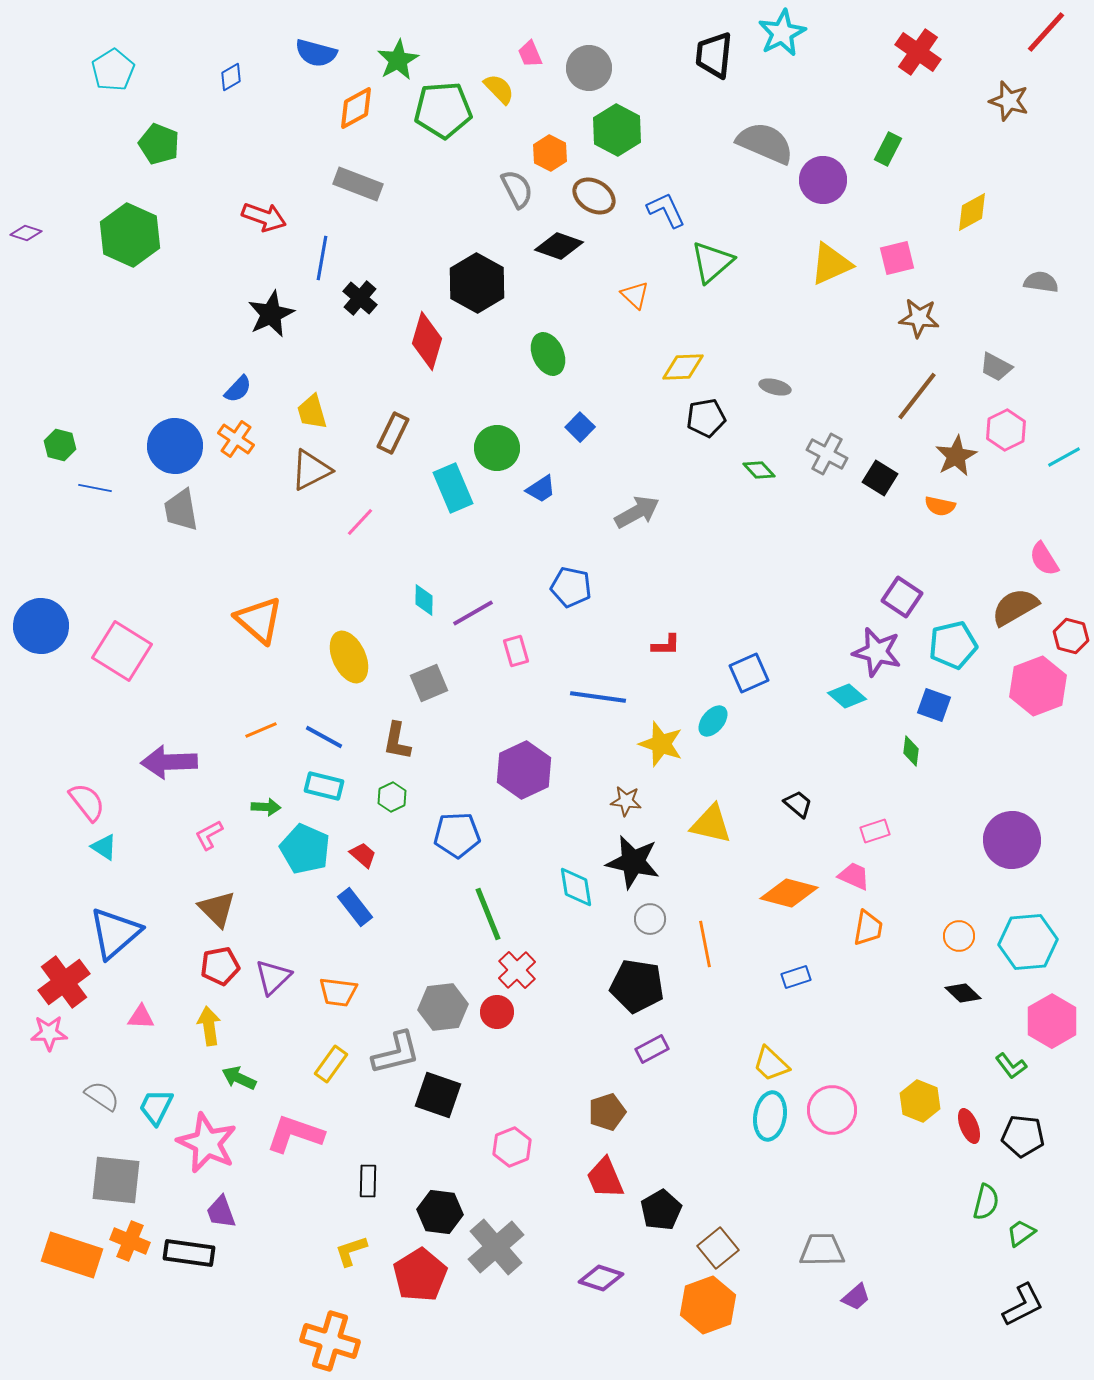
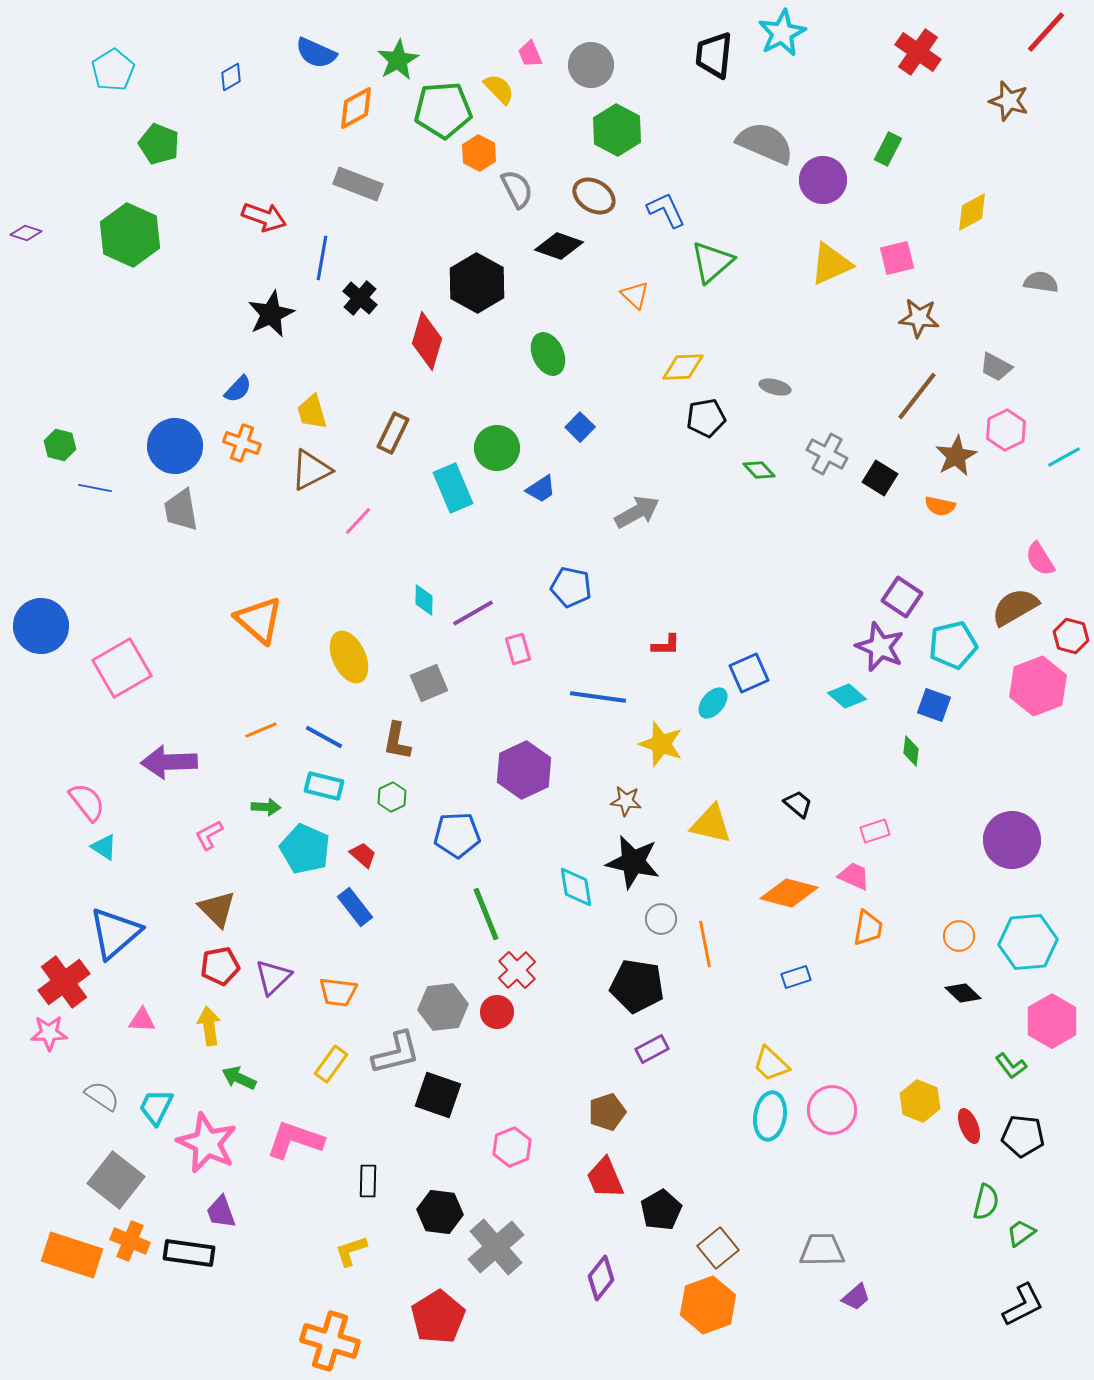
blue semicircle at (316, 53): rotated 9 degrees clockwise
gray circle at (589, 68): moved 2 px right, 3 px up
orange hexagon at (550, 153): moved 71 px left
orange cross at (236, 439): moved 6 px right, 4 px down; rotated 15 degrees counterclockwise
pink line at (360, 522): moved 2 px left, 1 px up
pink semicircle at (1044, 559): moved 4 px left
pink square at (122, 651): moved 17 px down; rotated 28 degrees clockwise
pink rectangle at (516, 651): moved 2 px right, 2 px up
purple star at (877, 652): moved 3 px right, 5 px up; rotated 9 degrees clockwise
cyan ellipse at (713, 721): moved 18 px up
green line at (488, 914): moved 2 px left
gray circle at (650, 919): moved 11 px right
pink triangle at (141, 1017): moved 1 px right, 3 px down
pink L-shape at (295, 1134): moved 6 px down
gray square at (116, 1180): rotated 32 degrees clockwise
red pentagon at (420, 1275): moved 18 px right, 42 px down
purple diamond at (601, 1278): rotated 69 degrees counterclockwise
